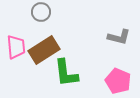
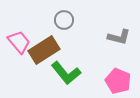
gray circle: moved 23 px right, 8 px down
pink trapezoid: moved 3 px right, 5 px up; rotated 35 degrees counterclockwise
green L-shape: rotated 32 degrees counterclockwise
